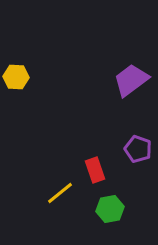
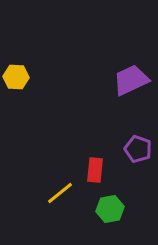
purple trapezoid: rotated 12 degrees clockwise
red rectangle: rotated 25 degrees clockwise
